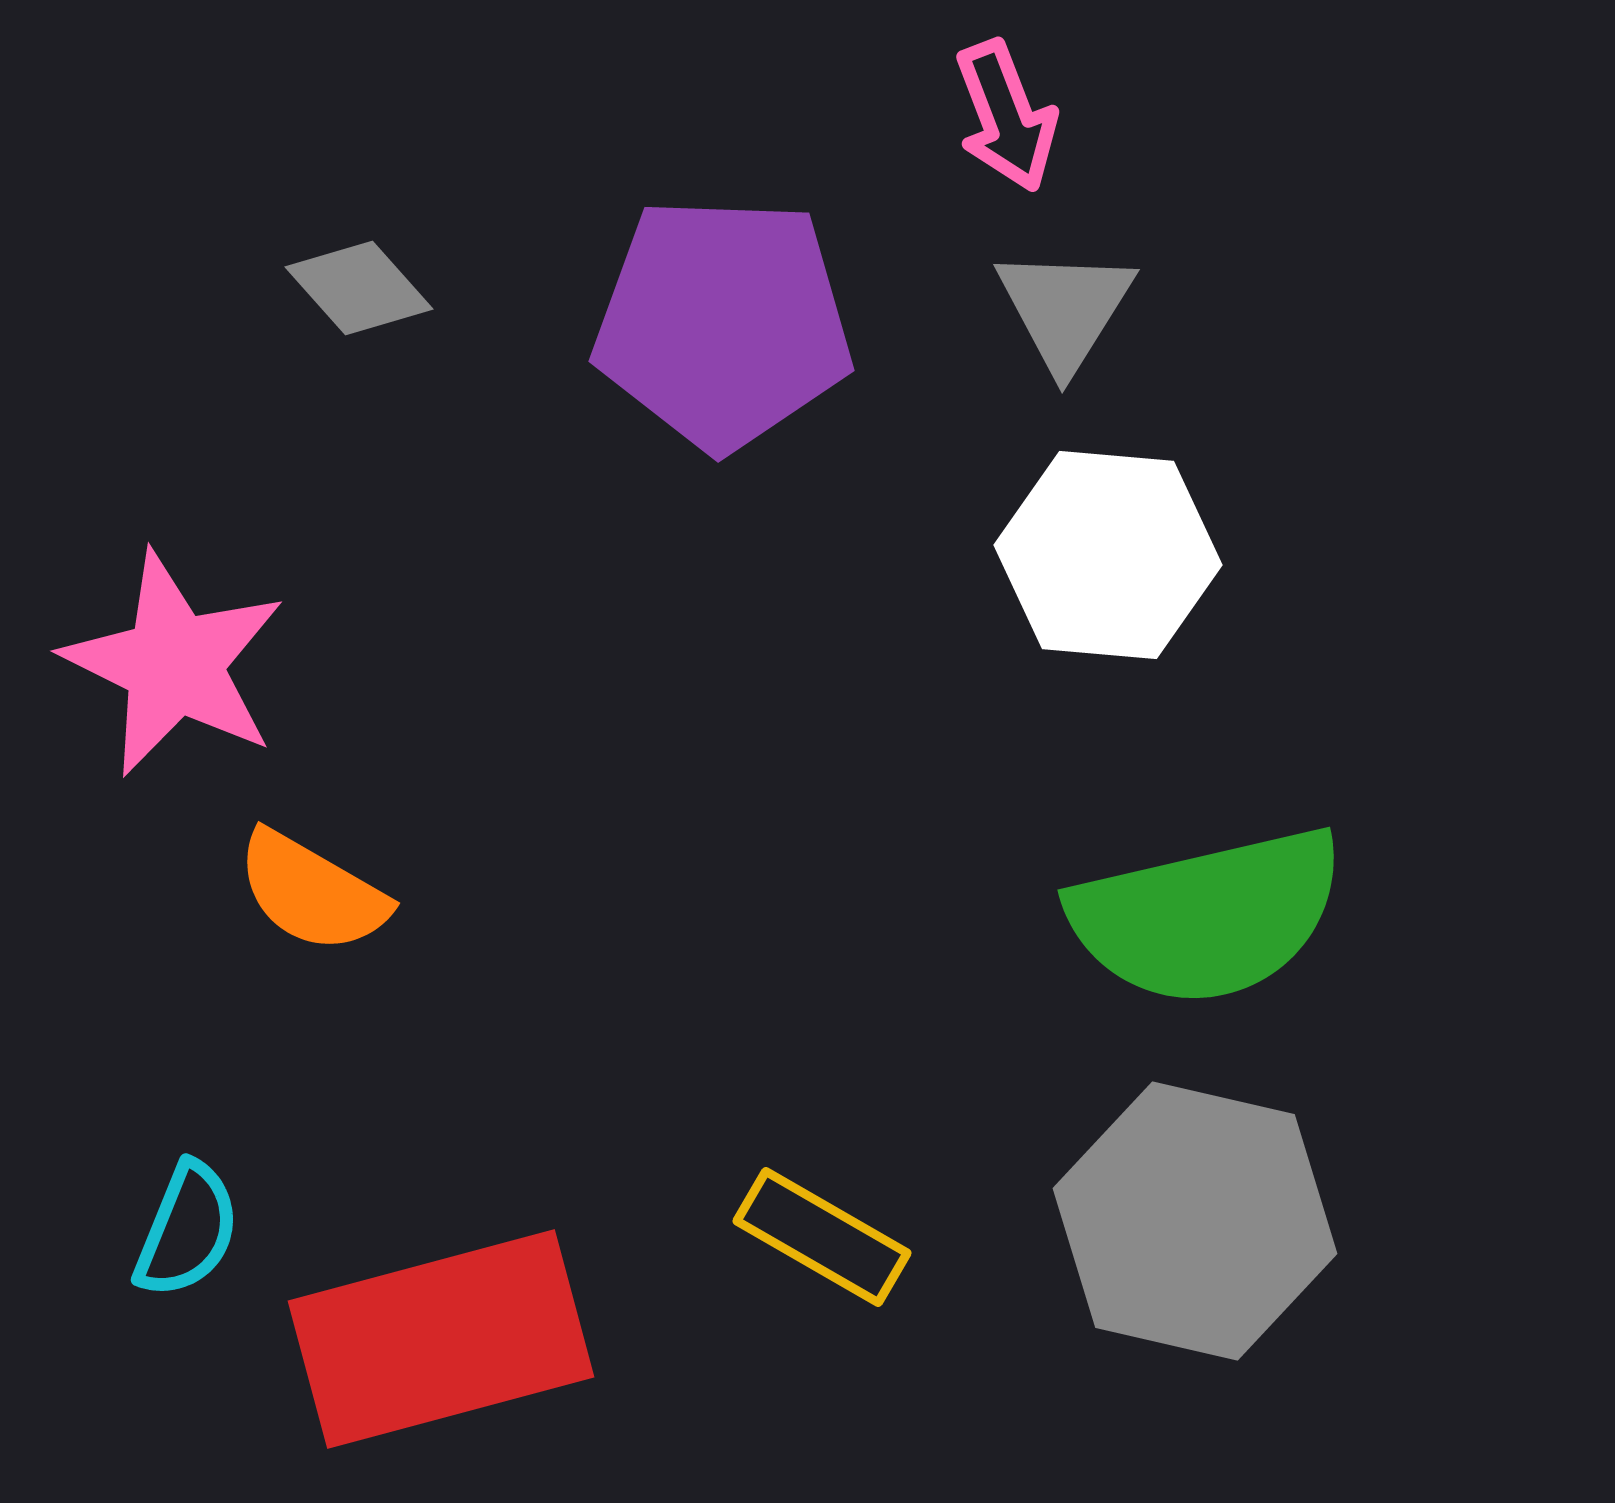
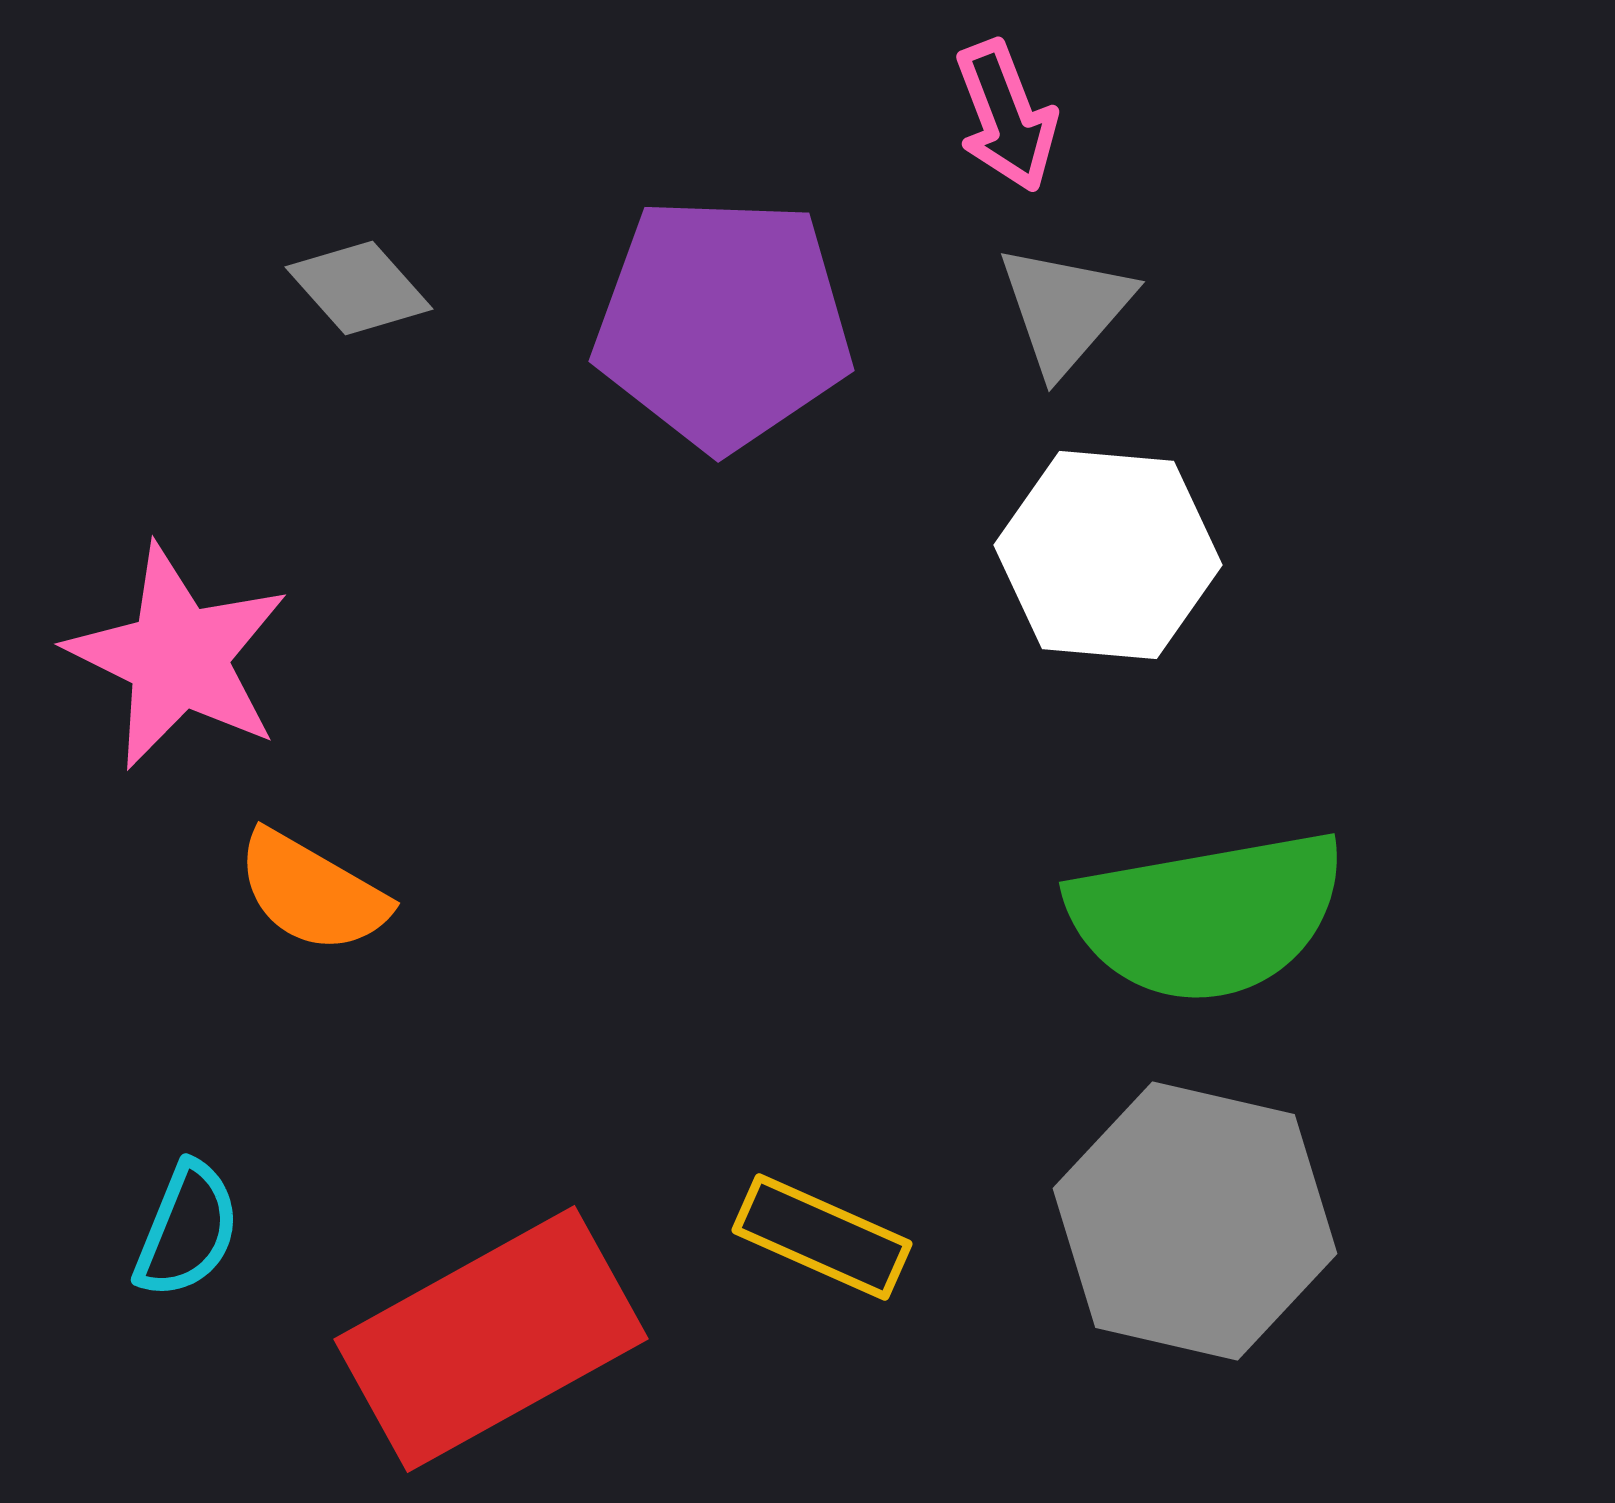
gray triangle: rotated 9 degrees clockwise
pink star: moved 4 px right, 7 px up
green semicircle: rotated 3 degrees clockwise
yellow rectangle: rotated 6 degrees counterclockwise
red rectangle: moved 50 px right; rotated 14 degrees counterclockwise
